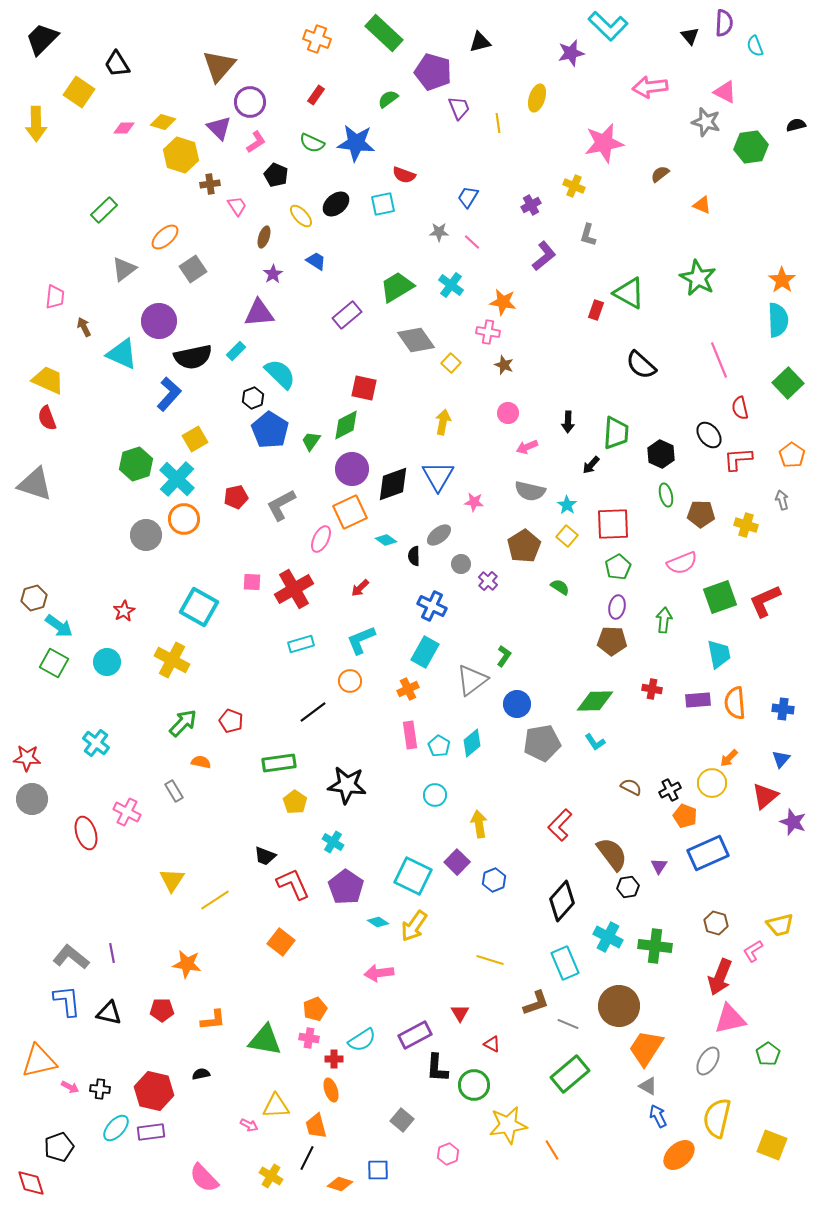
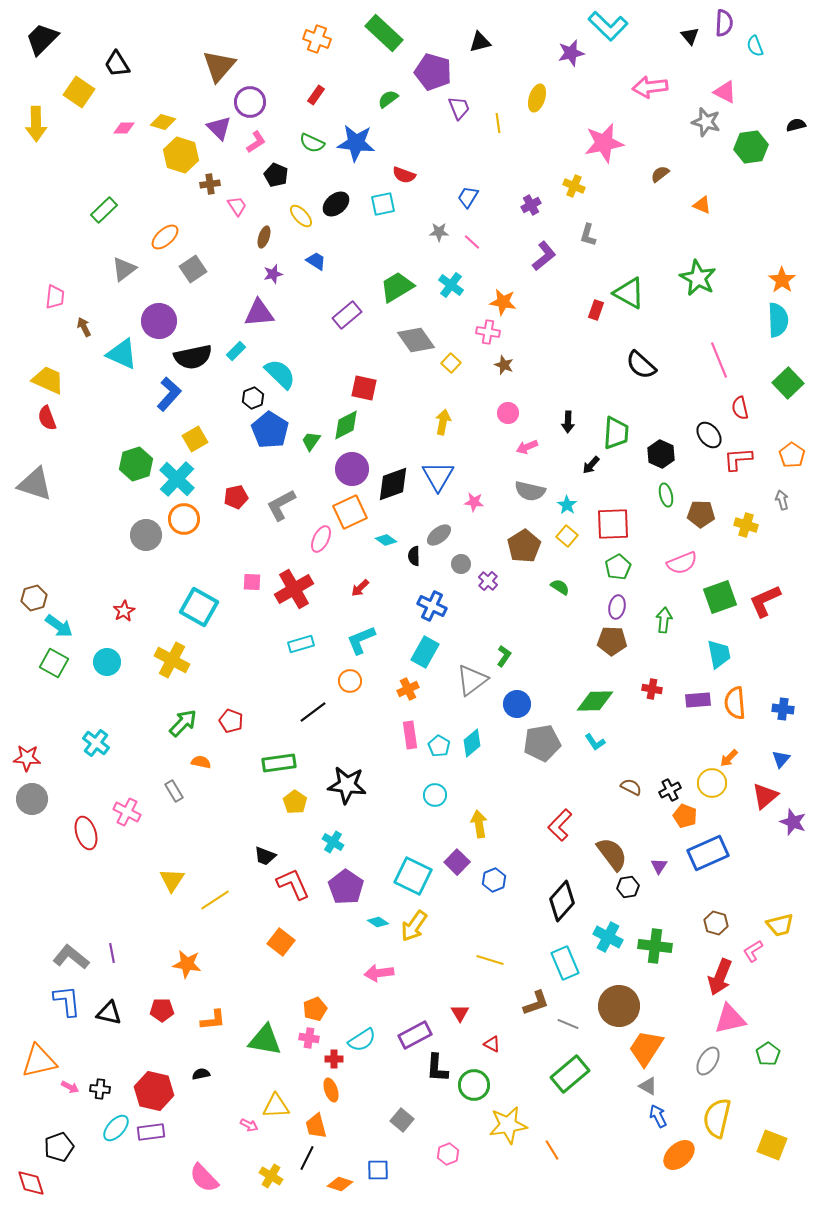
purple star at (273, 274): rotated 18 degrees clockwise
